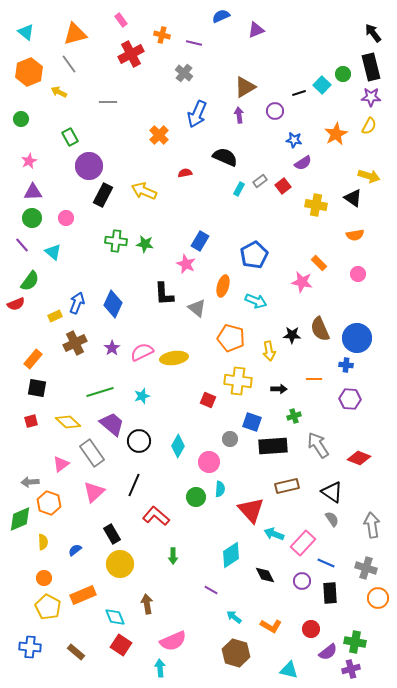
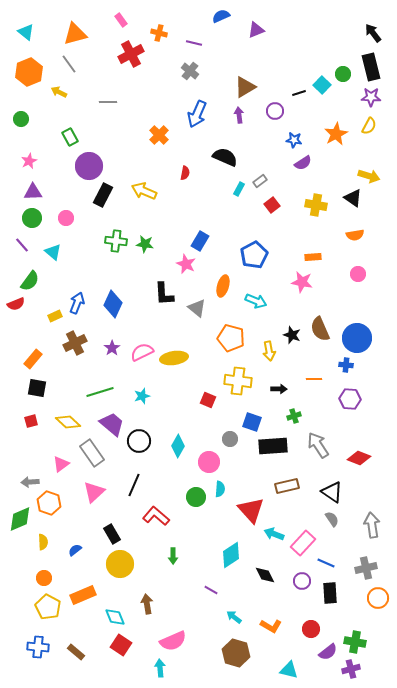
orange cross at (162, 35): moved 3 px left, 2 px up
gray cross at (184, 73): moved 6 px right, 2 px up
red semicircle at (185, 173): rotated 112 degrees clockwise
red square at (283, 186): moved 11 px left, 19 px down
orange rectangle at (319, 263): moved 6 px left, 6 px up; rotated 49 degrees counterclockwise
black star at (292, 335): rotated 18 degrees clockwise
gray cross at (366, 568): rotated 30 degrees counterclockwise
blue cross at (30, 647): moved 8 px right
